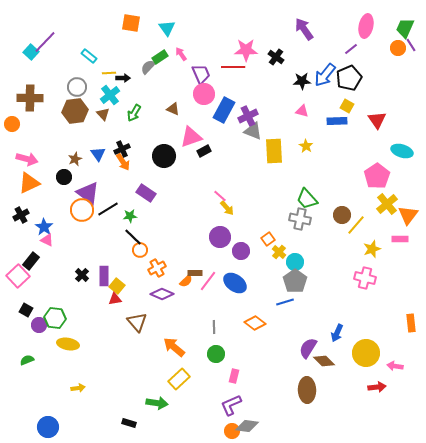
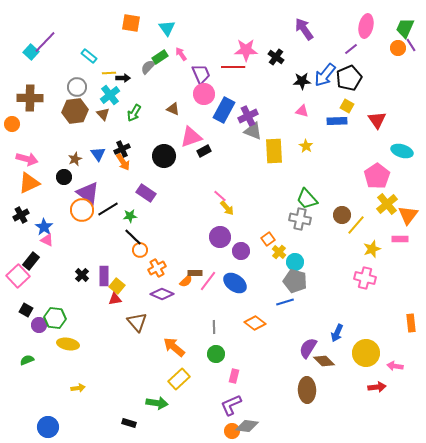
gray pentagon at (295, 281): rotated 20 degrees counterclockwise
